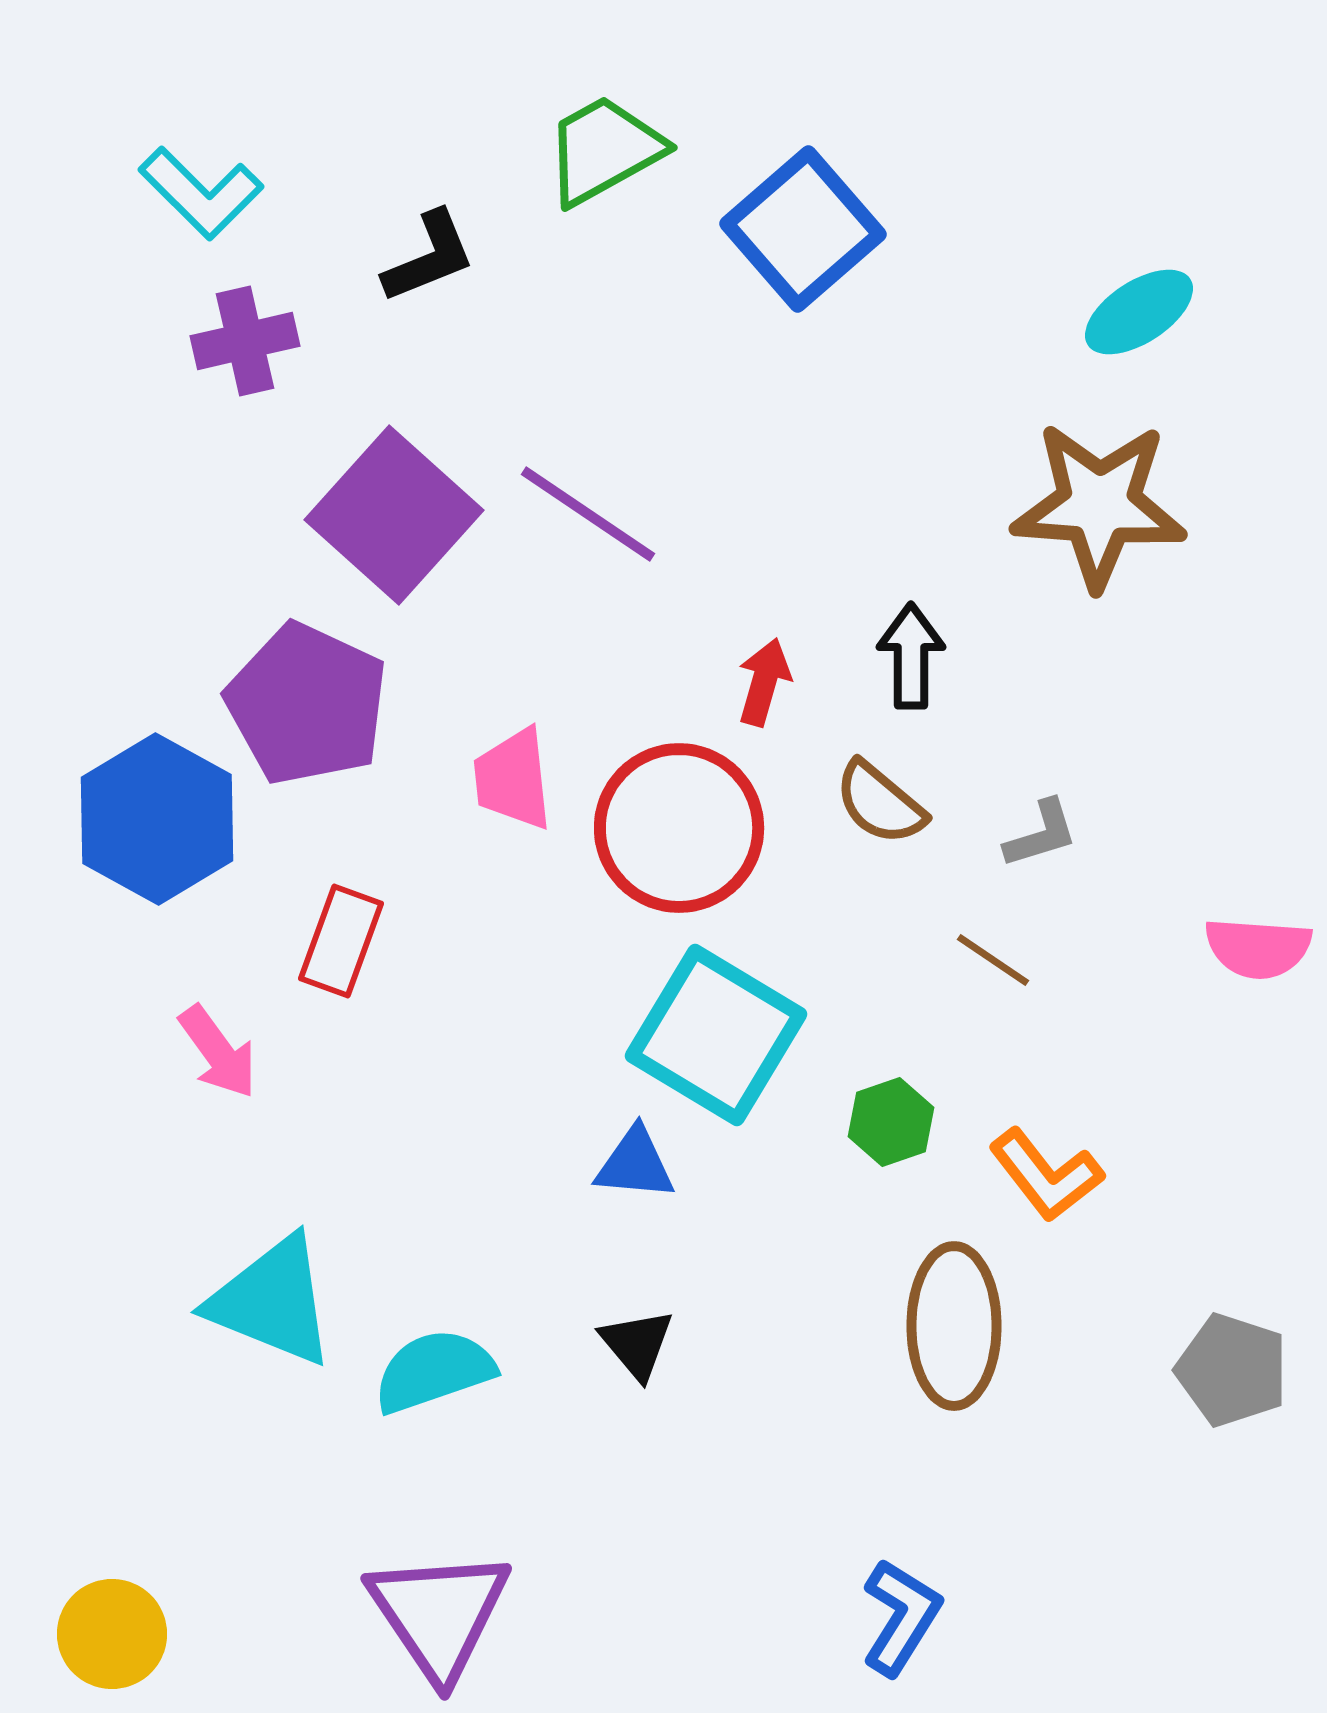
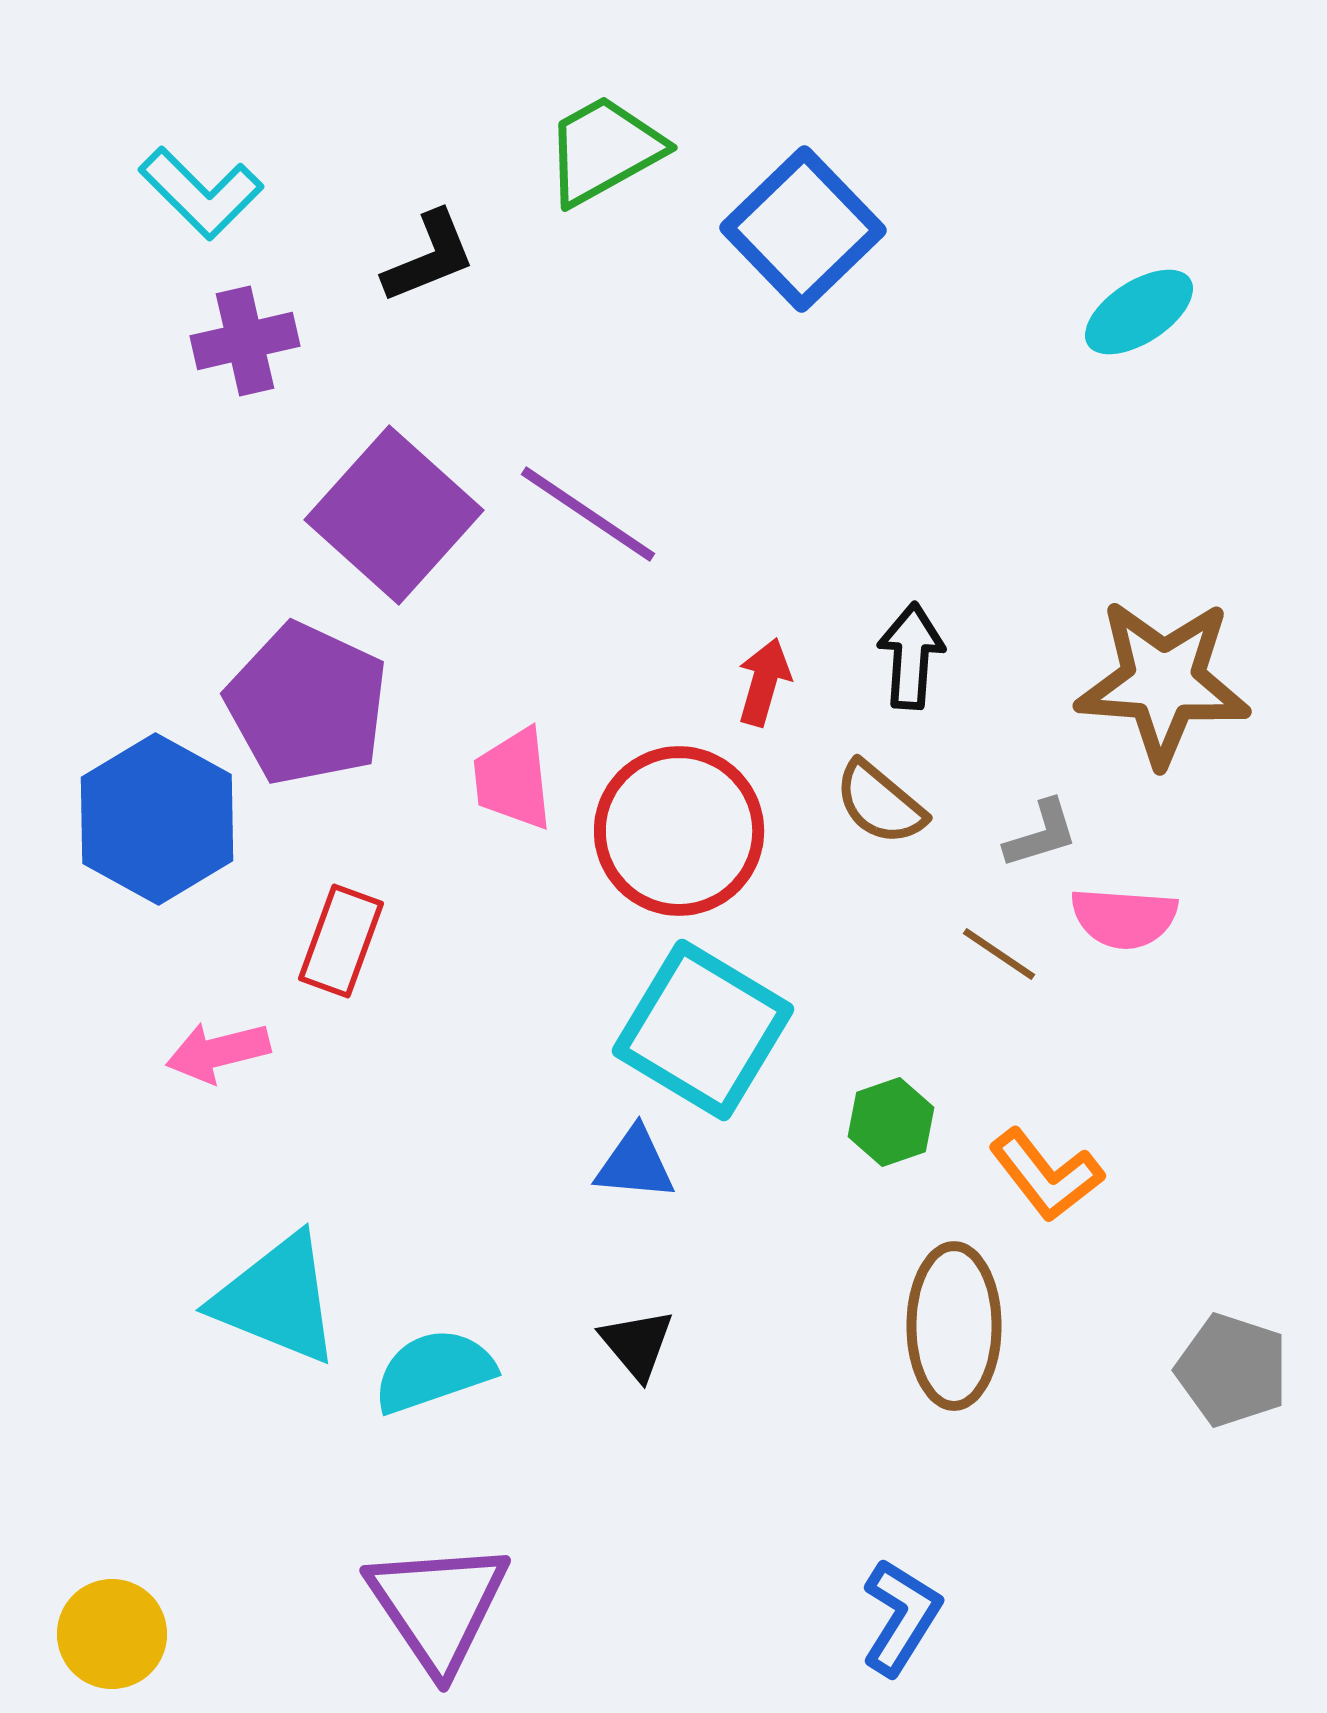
blue square: rotated 3 degrees counterclockwise
brown star: moved 64 px right, 177 px down
black arrow: rotated 4 degrees clockwise
red circle: moved 3 px down
pink semicircle: moved 134 px left, 30 px up
brown line: moved 6 px right, 6 px up
cyan square: moved 13 px left, 5 px up
pink arrow: rotated 112 degrees clockwise
cyan triangle: moved 5 px right, 2 px up
purple triangle: moved 1 px left, 8 px up
